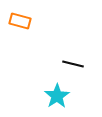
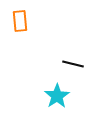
orange rectangle: rotated 70 degrees clockwise
